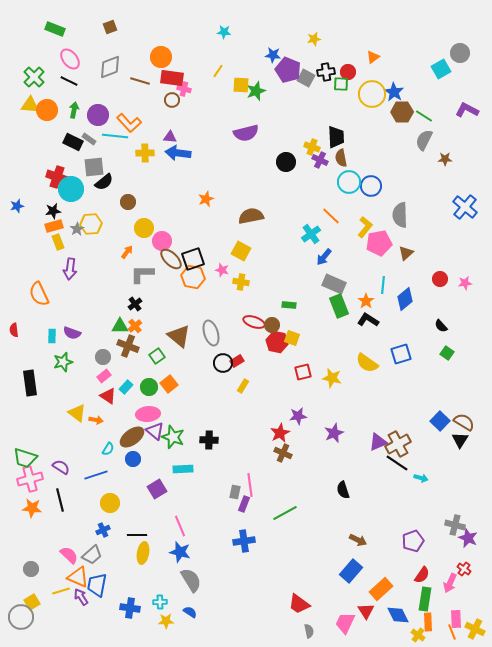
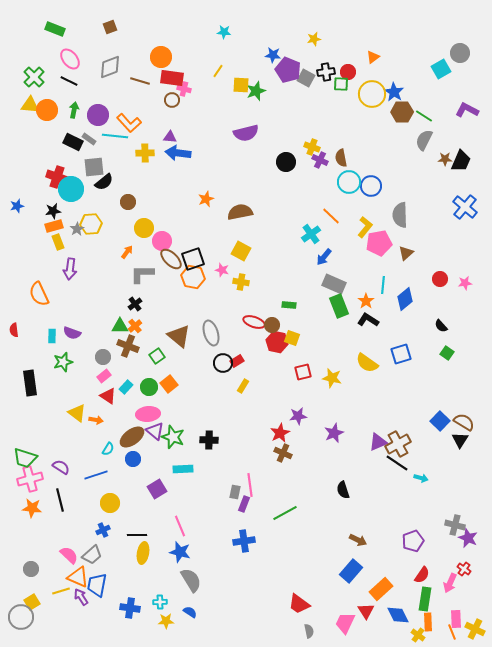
black trapezoid at (336, 137): moved 125 px right, 24 px down; rotated 25 degrees clockwise
brown semicircle at (251, 216): moved 11 px left, 4 px up
